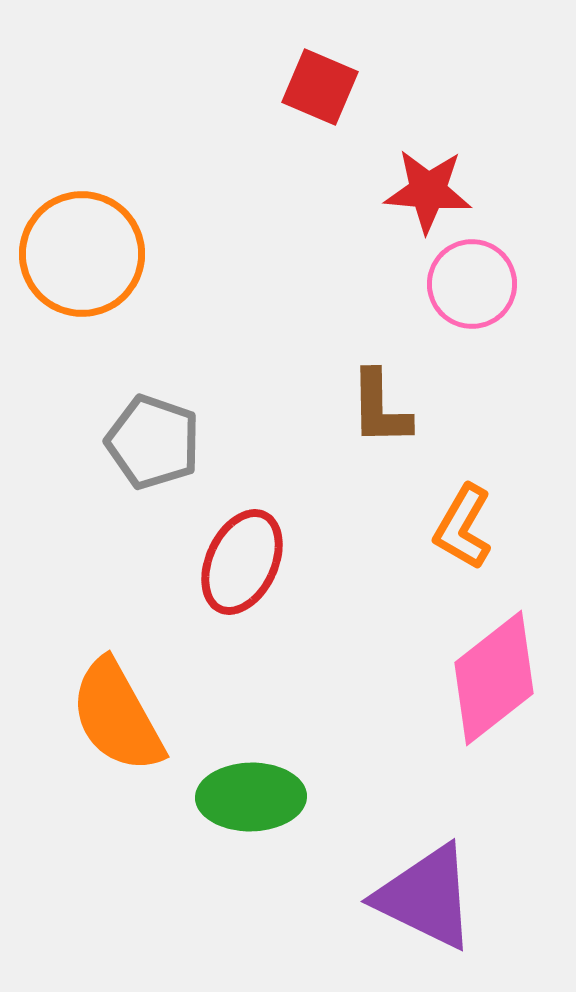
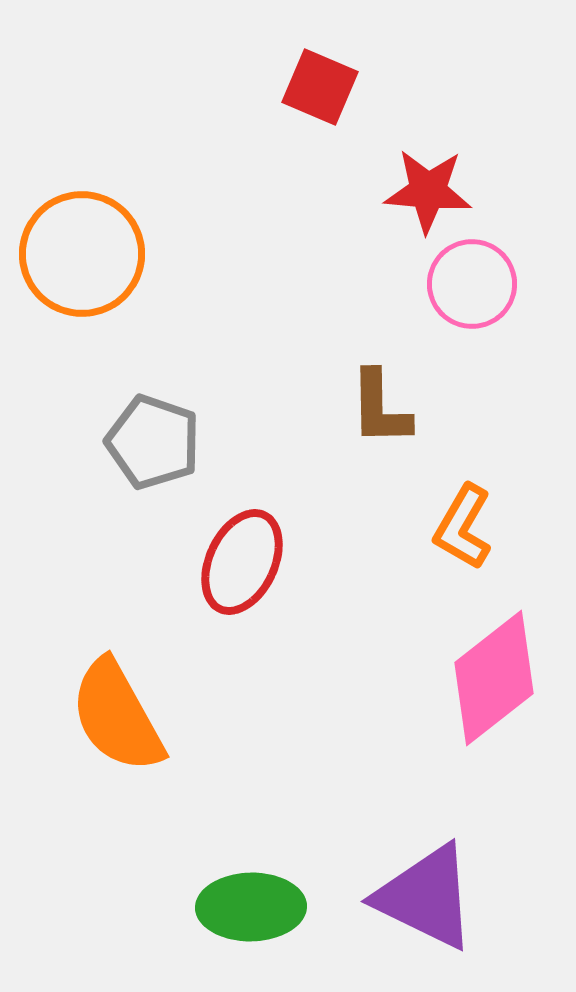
green ellipse: moved 110 px down
